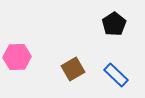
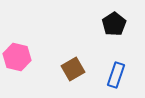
pink hexagon: rotated 16 degrees clockwise
blue rectangle: rotated 65 degrees clockwise
